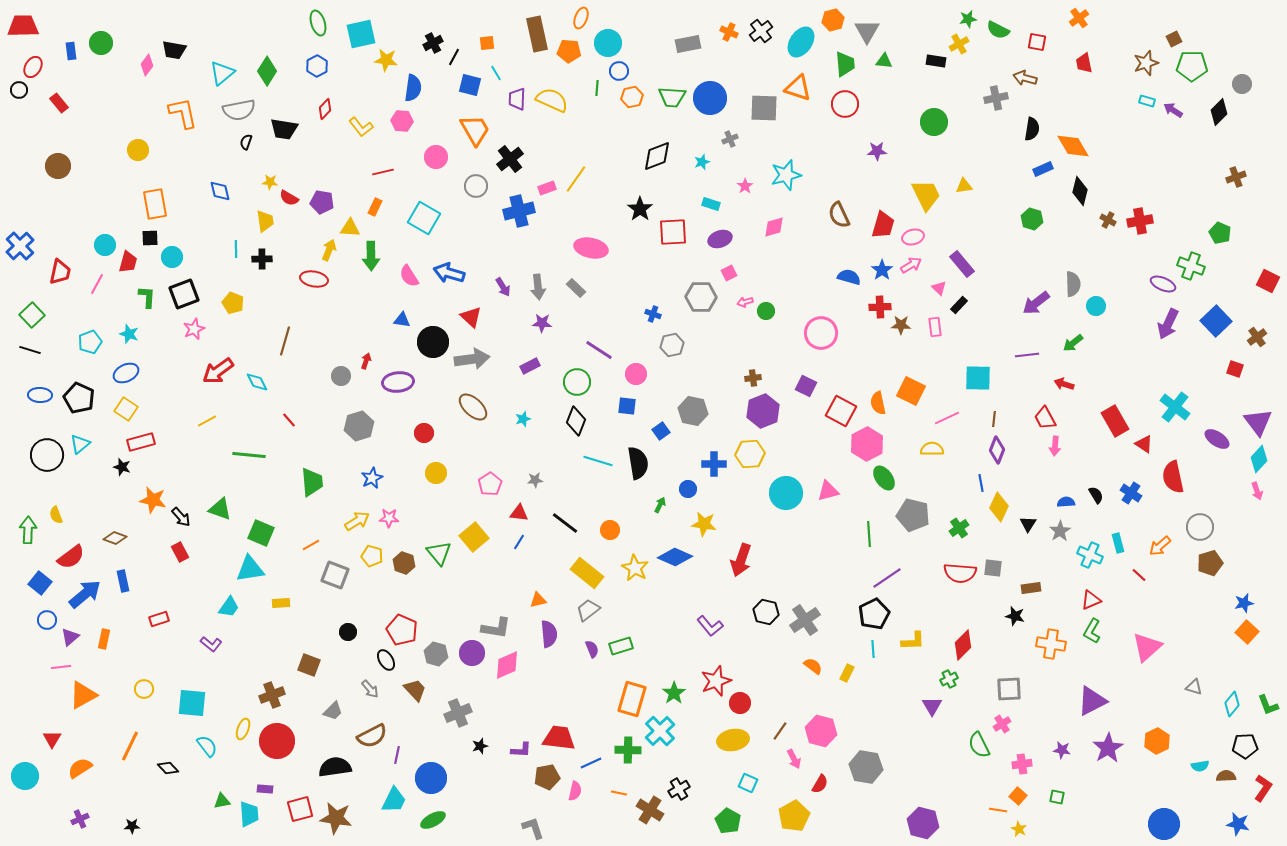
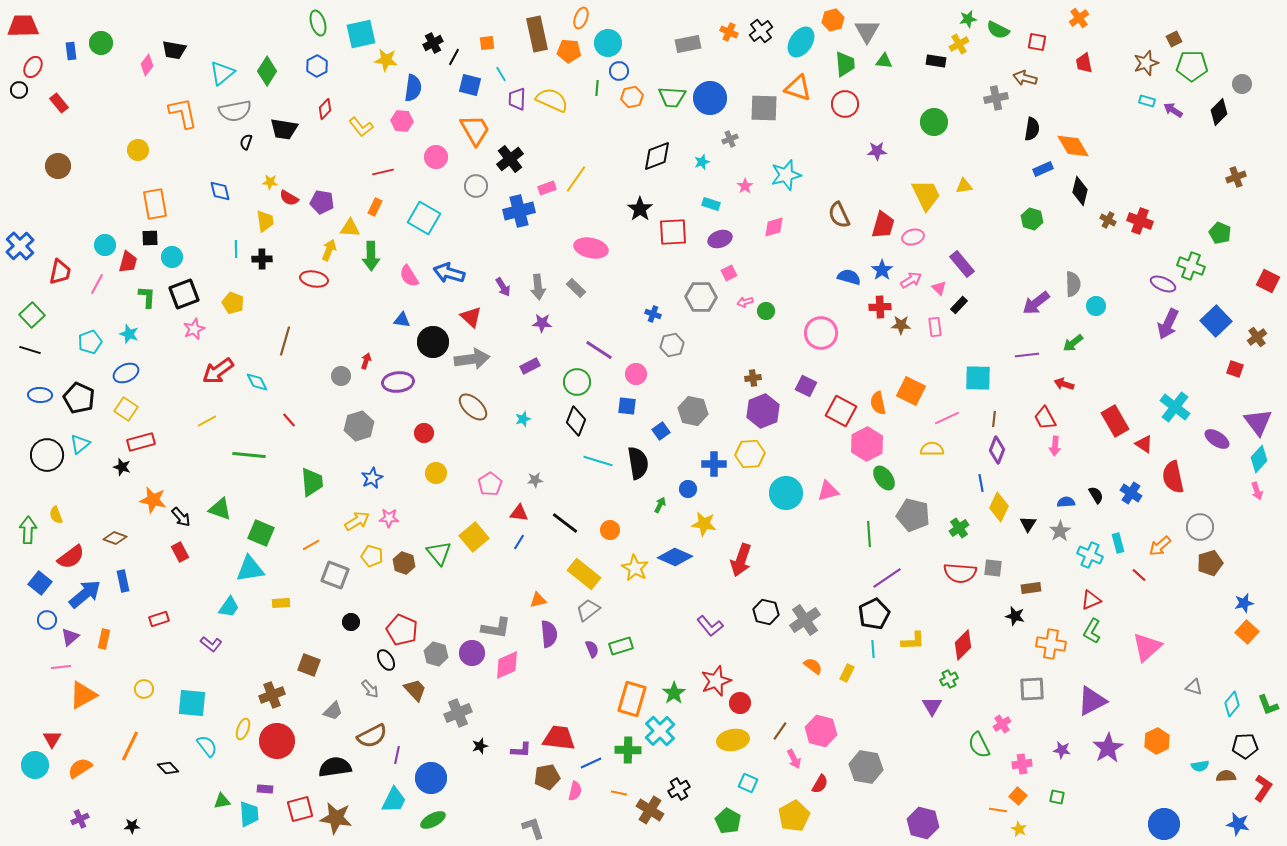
cyan line at (496, 73): moved 5 px right, 1 px down
gray semicircle at (239, 110): moved 4 px left, 1 px down
red cross at (1140, 221): rotated 30 degrees clockwise
pink arrow at (911, 265): moved 15 px down
yellow rectangle at (587, 573): moved 3 px left, 1 px down
black circle at (348, 632): moved 3 px right, 10 px up
gray square at (1009, 689): moved 23 px right
cyan circle at (25, 776): moved 10 px right, 11 px up
